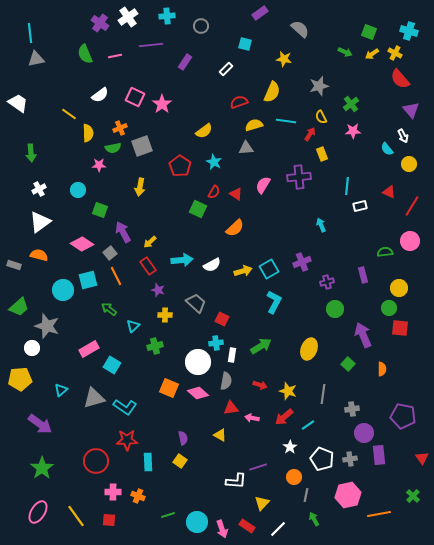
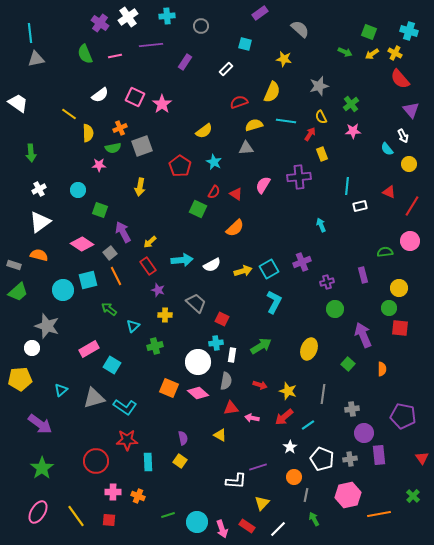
green trapezoid at (19, 307): moved 1 px left, 15 px up
